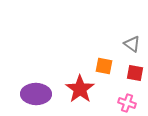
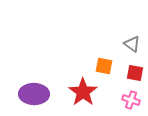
red star: moved 3 px right, 3 px down
purple ellipse: moved 2 px left
pink cross: moved 4 px right, 3 px up
